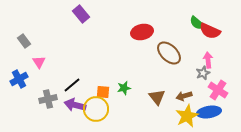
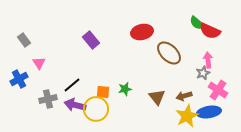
purple rectangle: moved 10 px right, 26 px down
gray rectangle: moved 1 px up
pink triangle: moved 1 px down
green star: moved 1 px right, 1 px down
